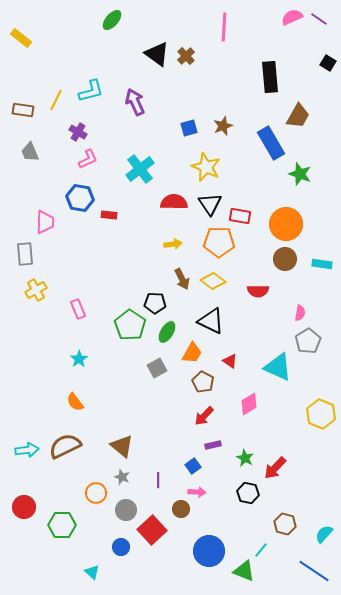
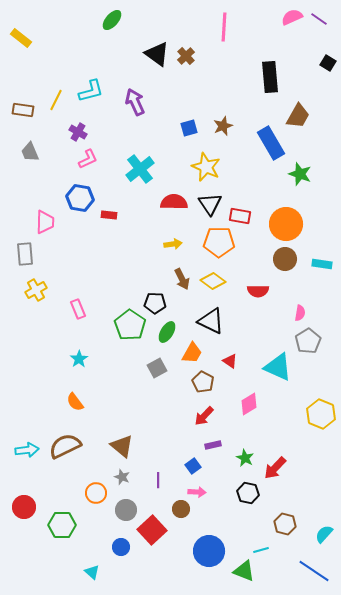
cyan line at (261, 550): rotated 35 degrees clockwise
